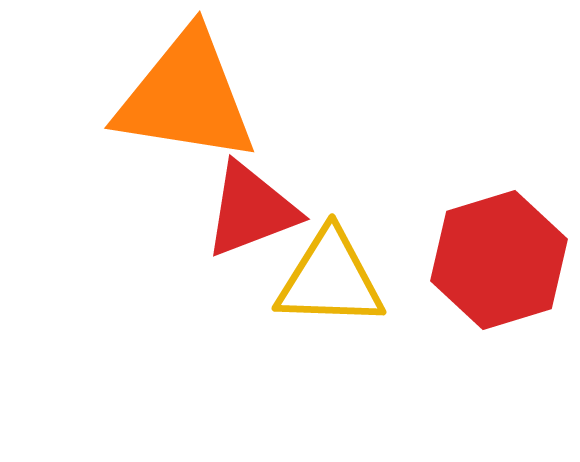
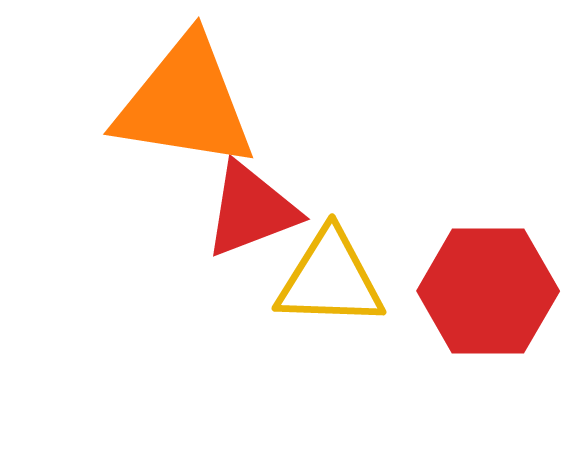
orange triangle: moved 1 px left, 6 px down
red hexagon: moved 11 px left, 31 px down; rotated 17 degrees clockwise
